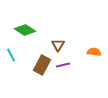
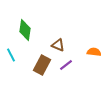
green diamond: rotated 65 degrees clockwise
brown triangle: rotated 40 degrees counterclockwise
purple line: moved 3 px right; rotated 24 degrees counterclockwise
